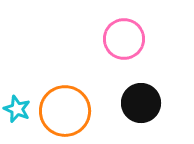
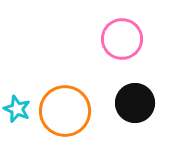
pink circle: moved 2 px left
black circle: moved 6 px left
